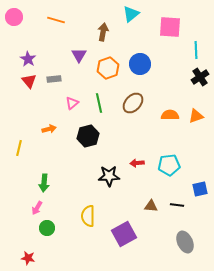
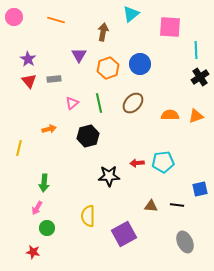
cyan pentagon: moved 6 px left, 3 px up
red star: moved 5 px right, 6 px up
